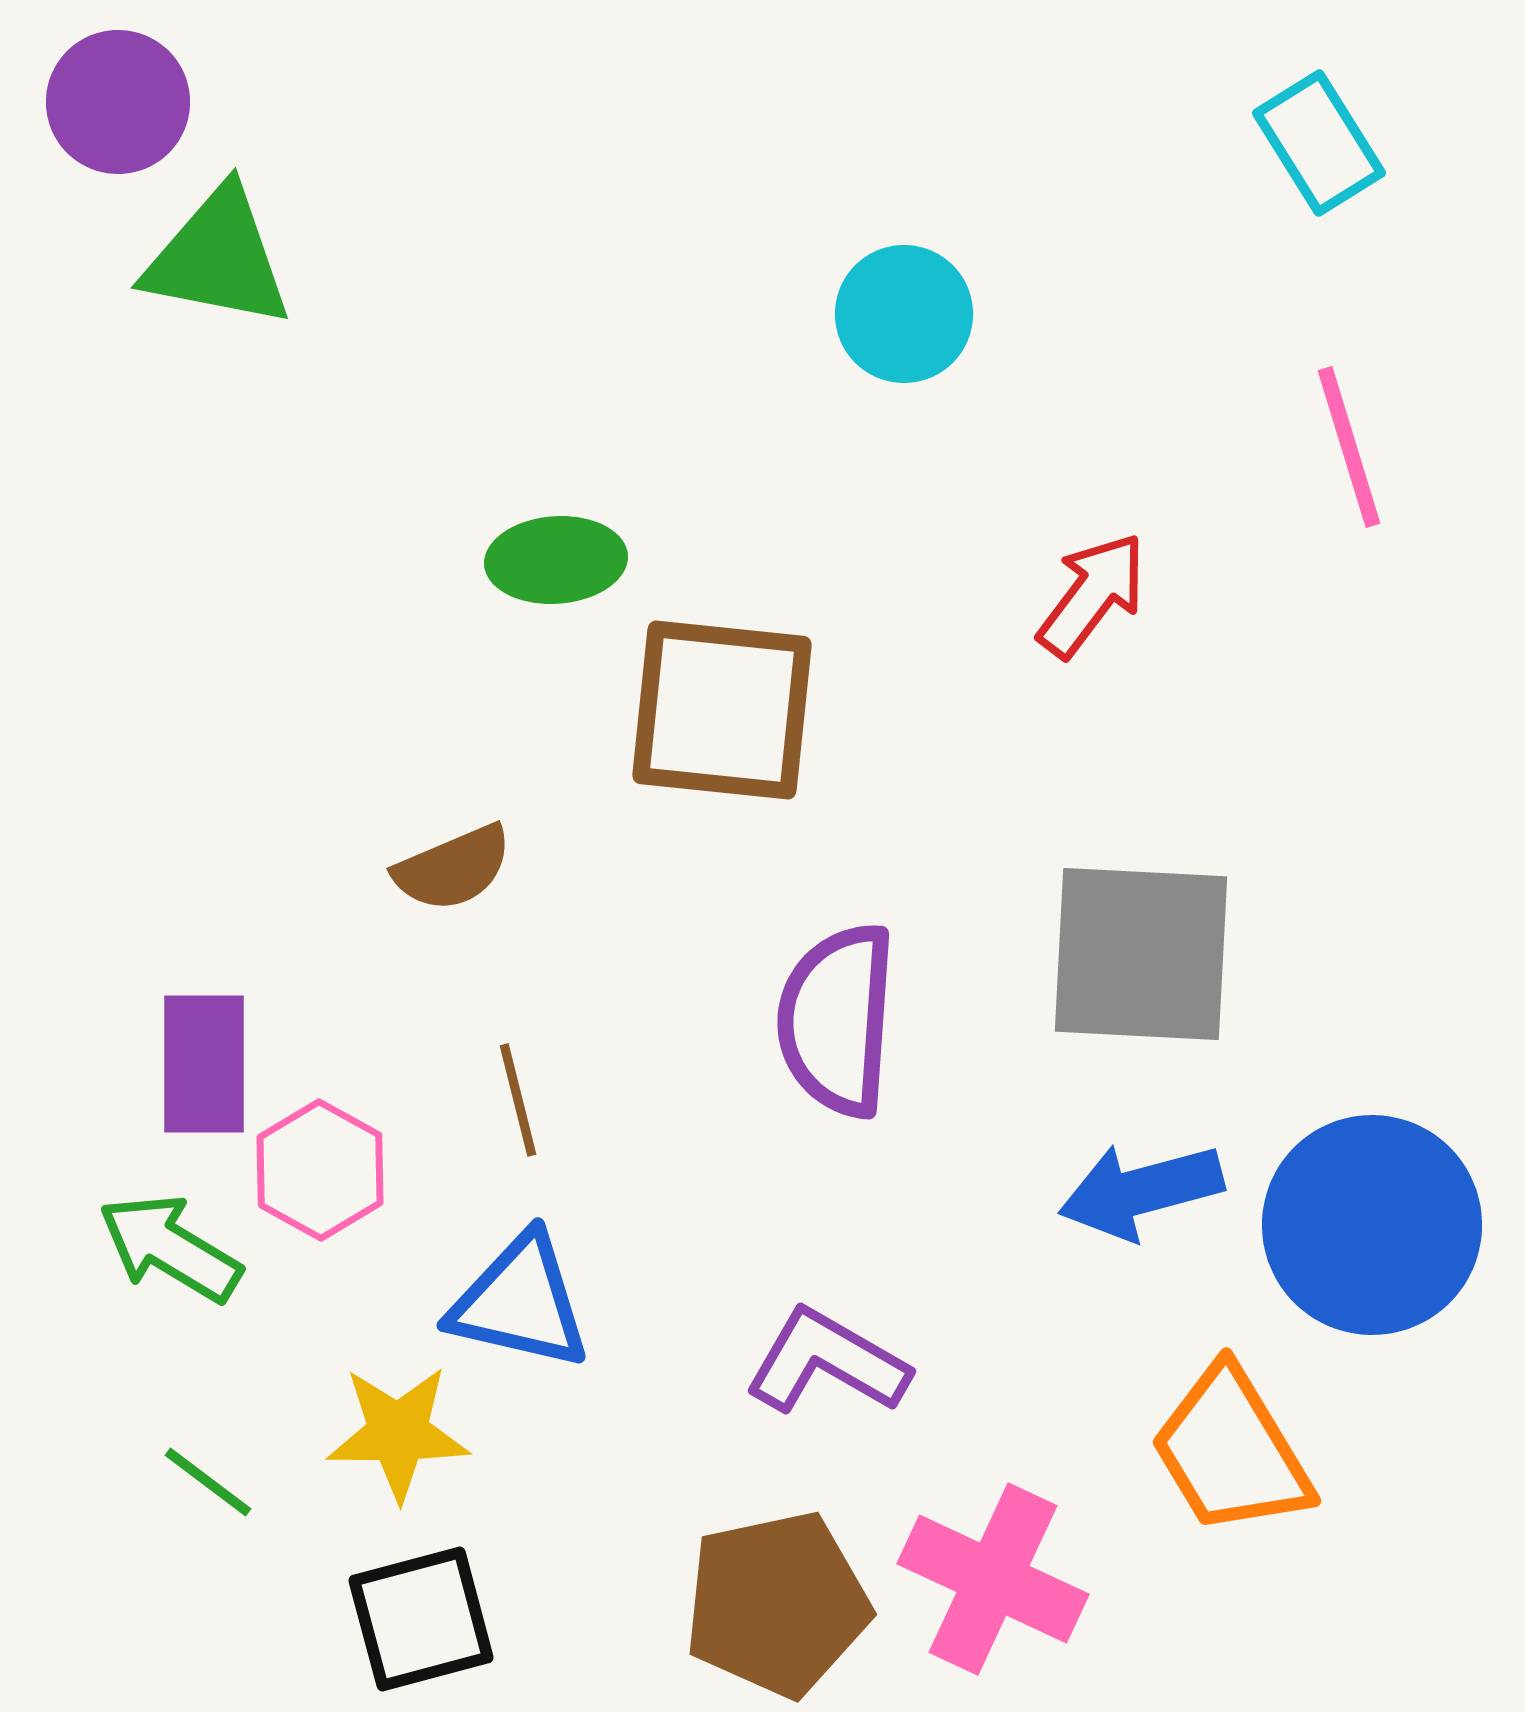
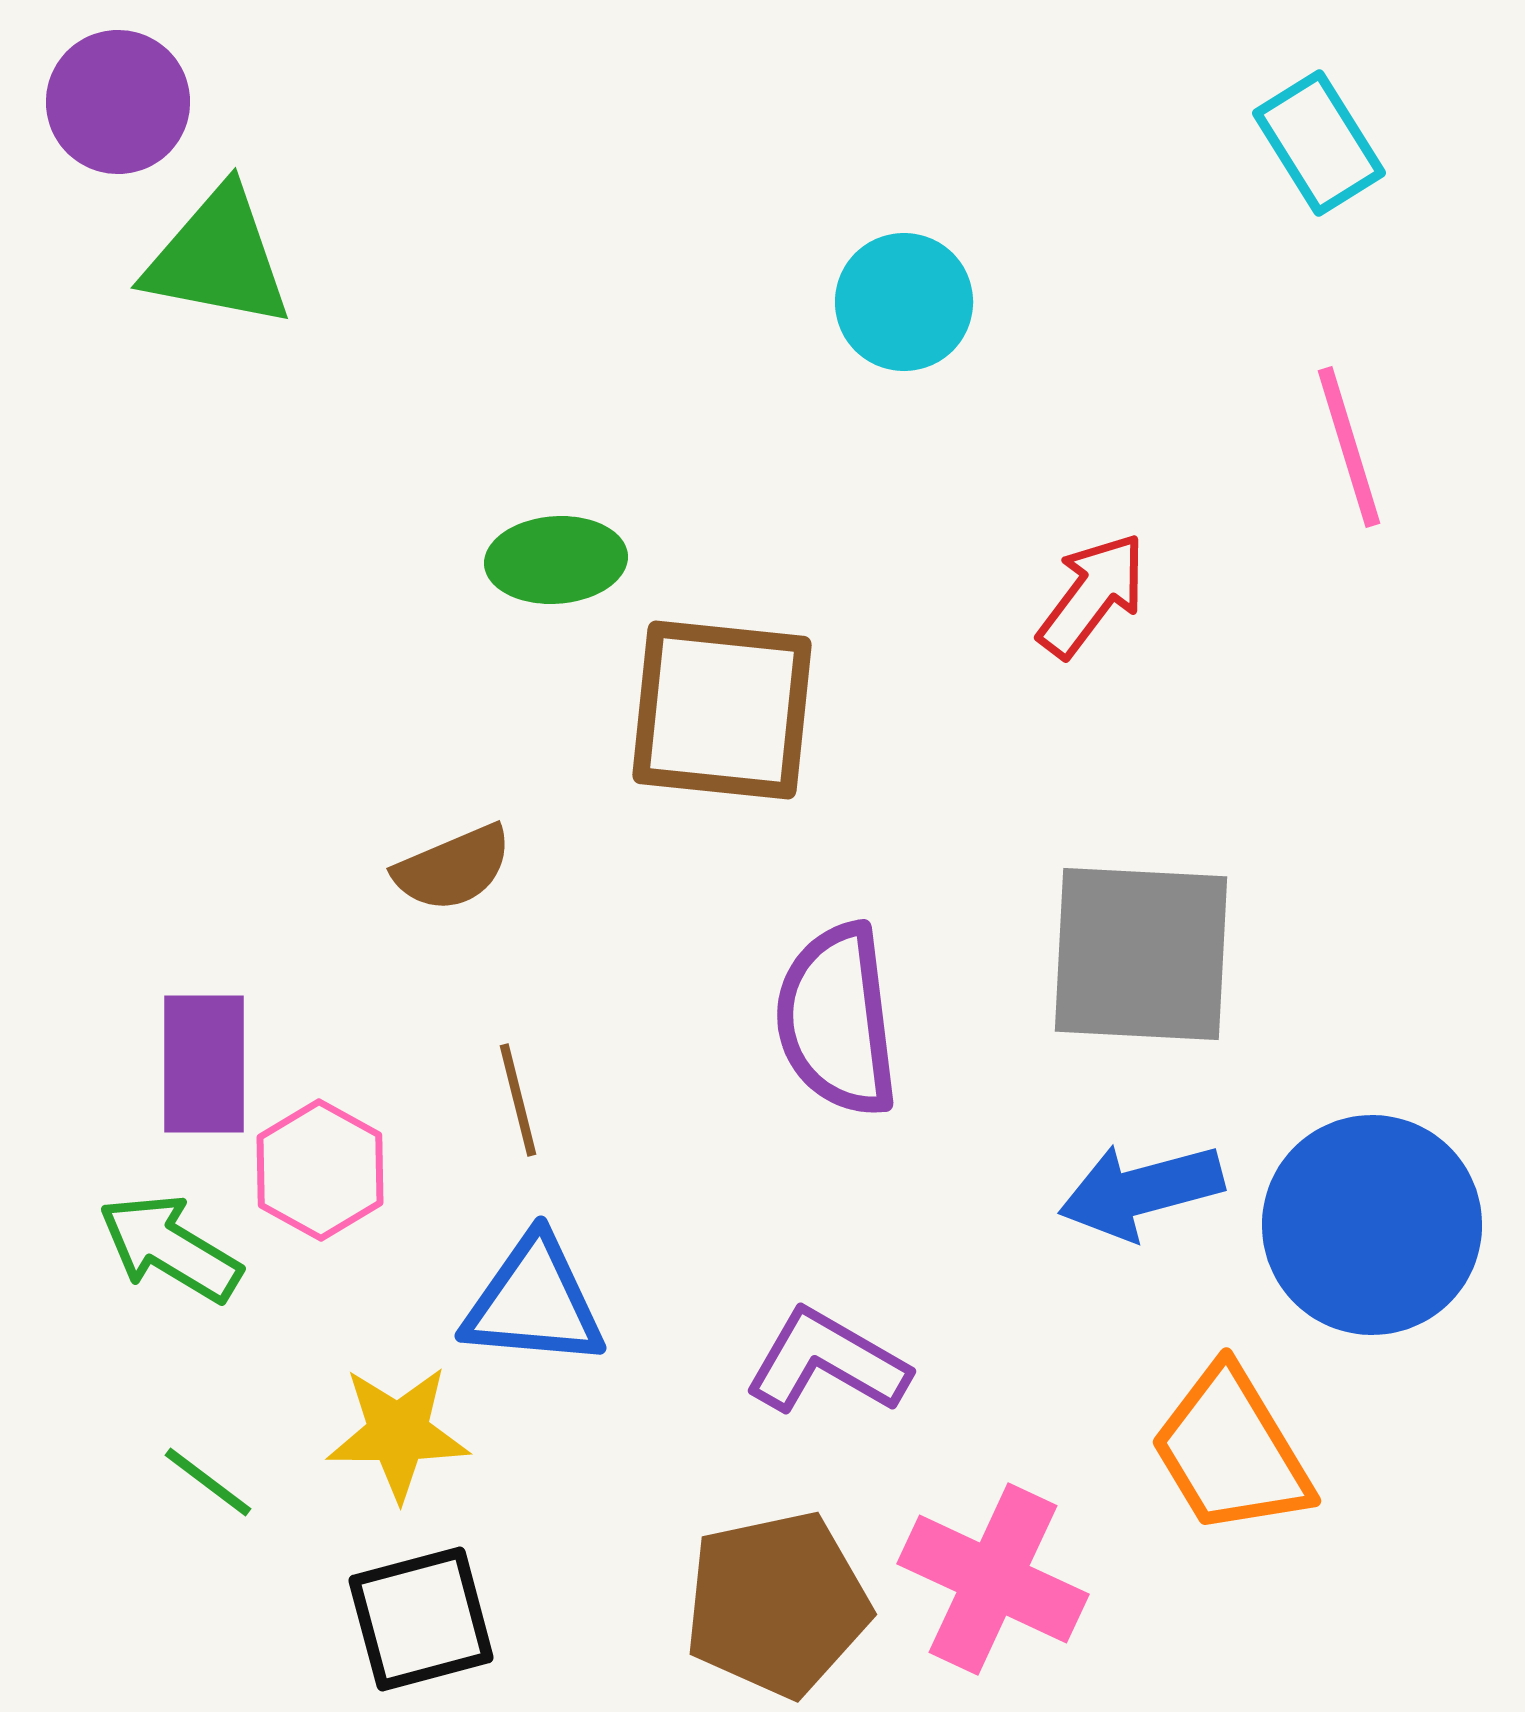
cyan circle: moved 12 px up
purple semicircle: rotated 11 degrees counterclockwise
blue triangle: moved 14 px right; rotated 8 degrees counterclockwise
